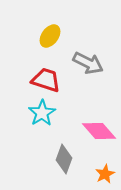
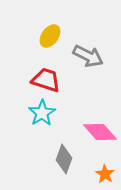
gray arrow: moved 7 px up
pink diamond: moved 1 px right, 1 px down
orange star: rotated 12 degrees counterclockwise
